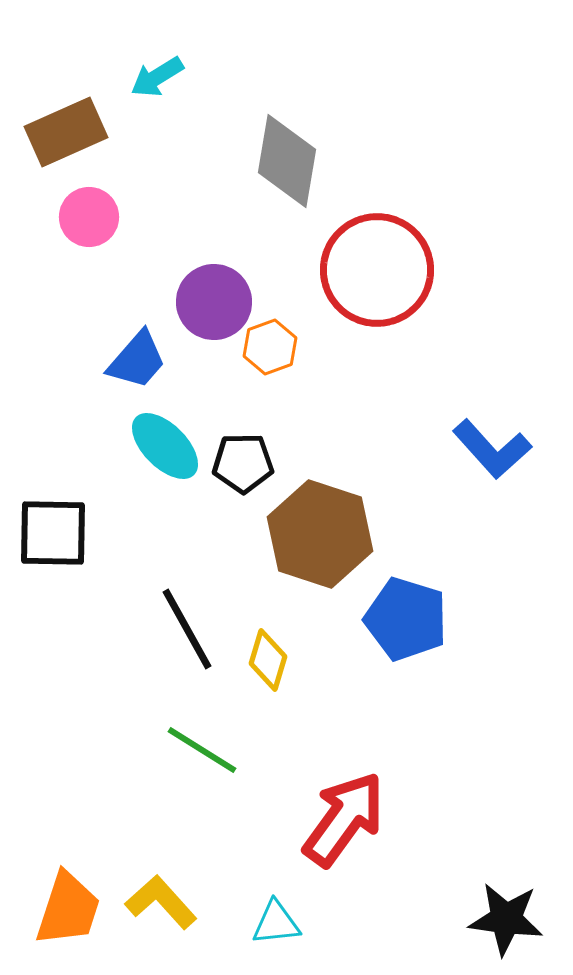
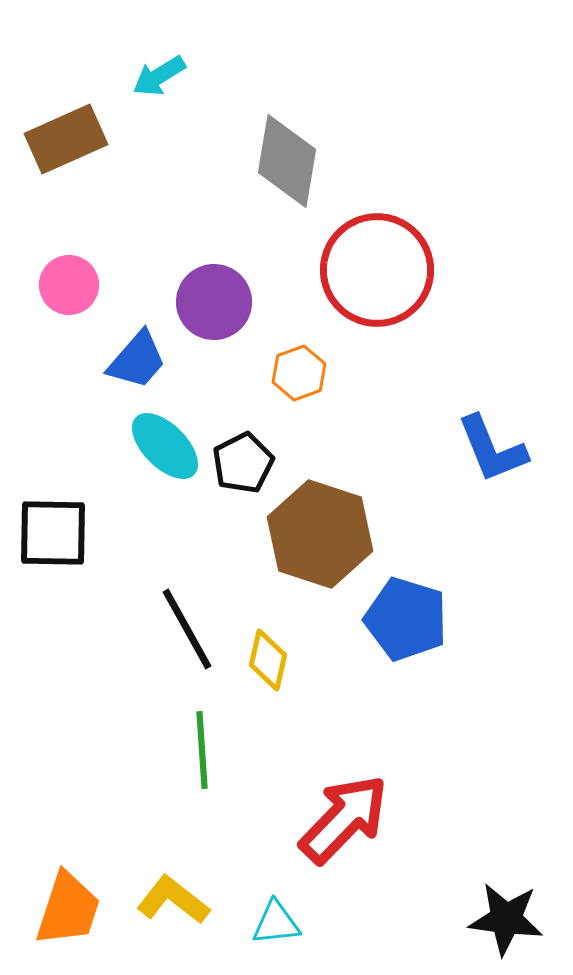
cyan arrow: moved 2 px right, 1 px up
brown rectangle: moved 7 px down
pink circle: moved 20 px left, 68 px down
orange hexagon: moved 29 px right, 26 px down
blue L-shape: rotated 20 degrees clockwise
black pentagon: rotated 26 degrees counterclockwise
yellow diamond: rotated 4 degrees counterclockwise
green line: rotated 54 degrees clockwise
red arrow: rotated 8 degrees clockwise
yellow L-shape: moved 12 px right, 2 px up; rotated 10 degrees counterclockwise
